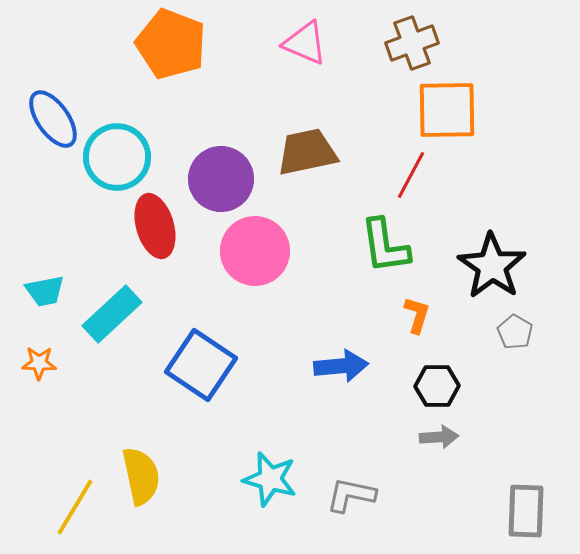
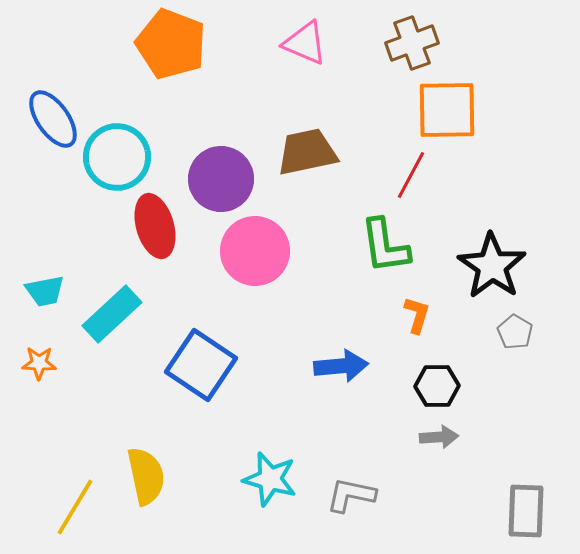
yellow semicircle: moved 5 px right
